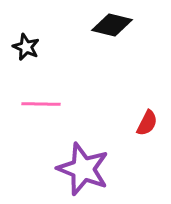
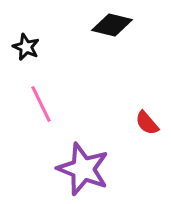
pink line: rotated 63 degrees clockwise
red semicircle: rotated 112 degrees clockwise
